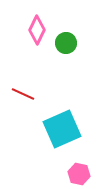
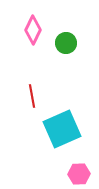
pink diamond: moved 4 px left
red line: moved 9 px right, 2 px down; rotated 55 degrees clockwise
pink hexagon: rotated 15 degrees counterclockwise
